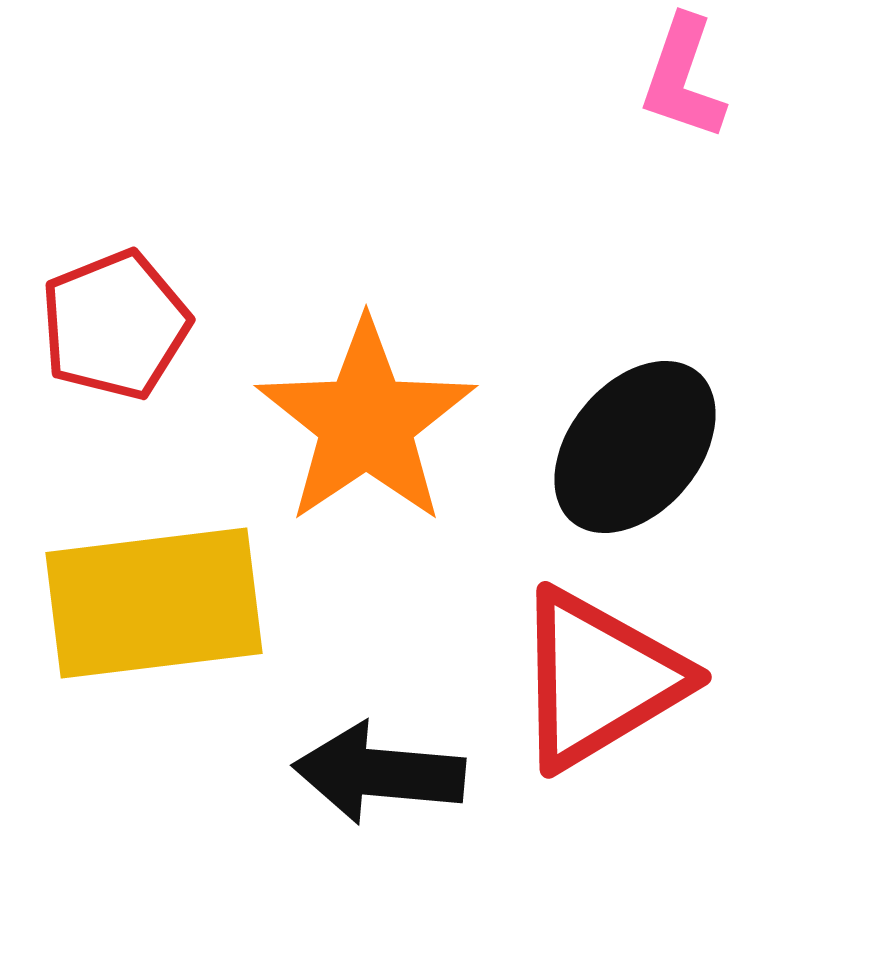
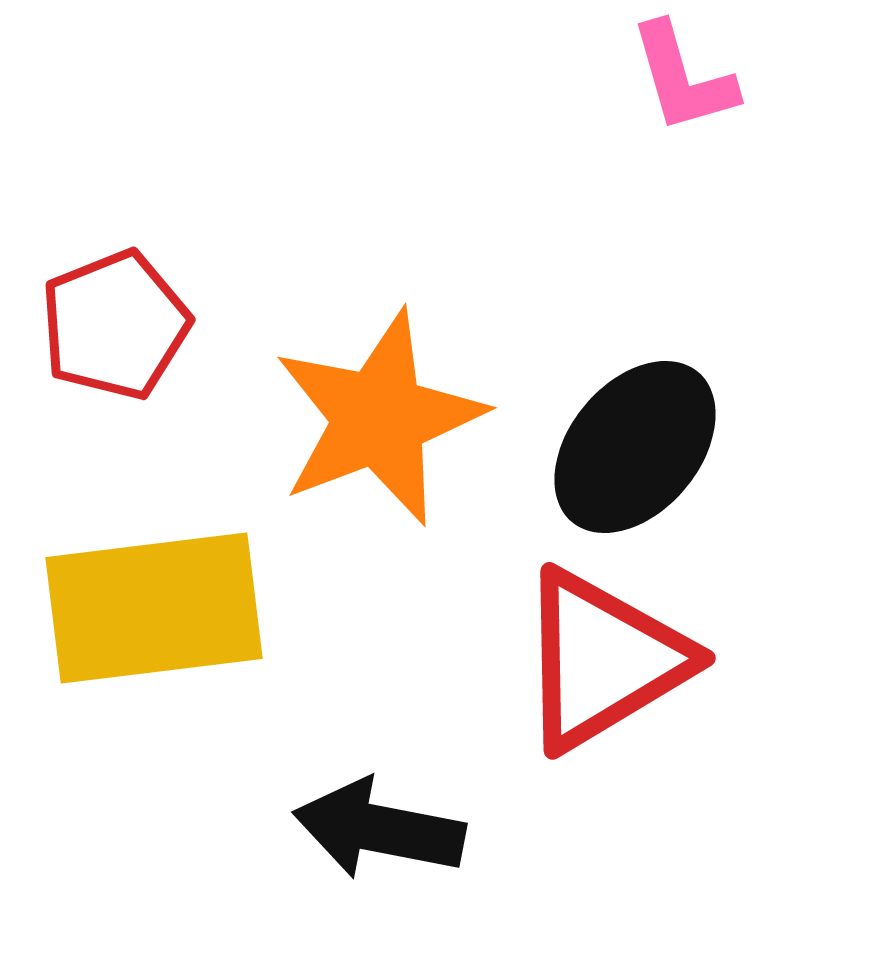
pink L-shape: rotated 35 degrees counterclockwise
orange star: moved 13 px right, 4 px up; rotated 13 degrees clockwise
yellow rectangle: moved 5 px down
red triangle: moved 4 px right, 19 px up
black arrow: moved 56 px down; rotated 6 degrees clockwise
